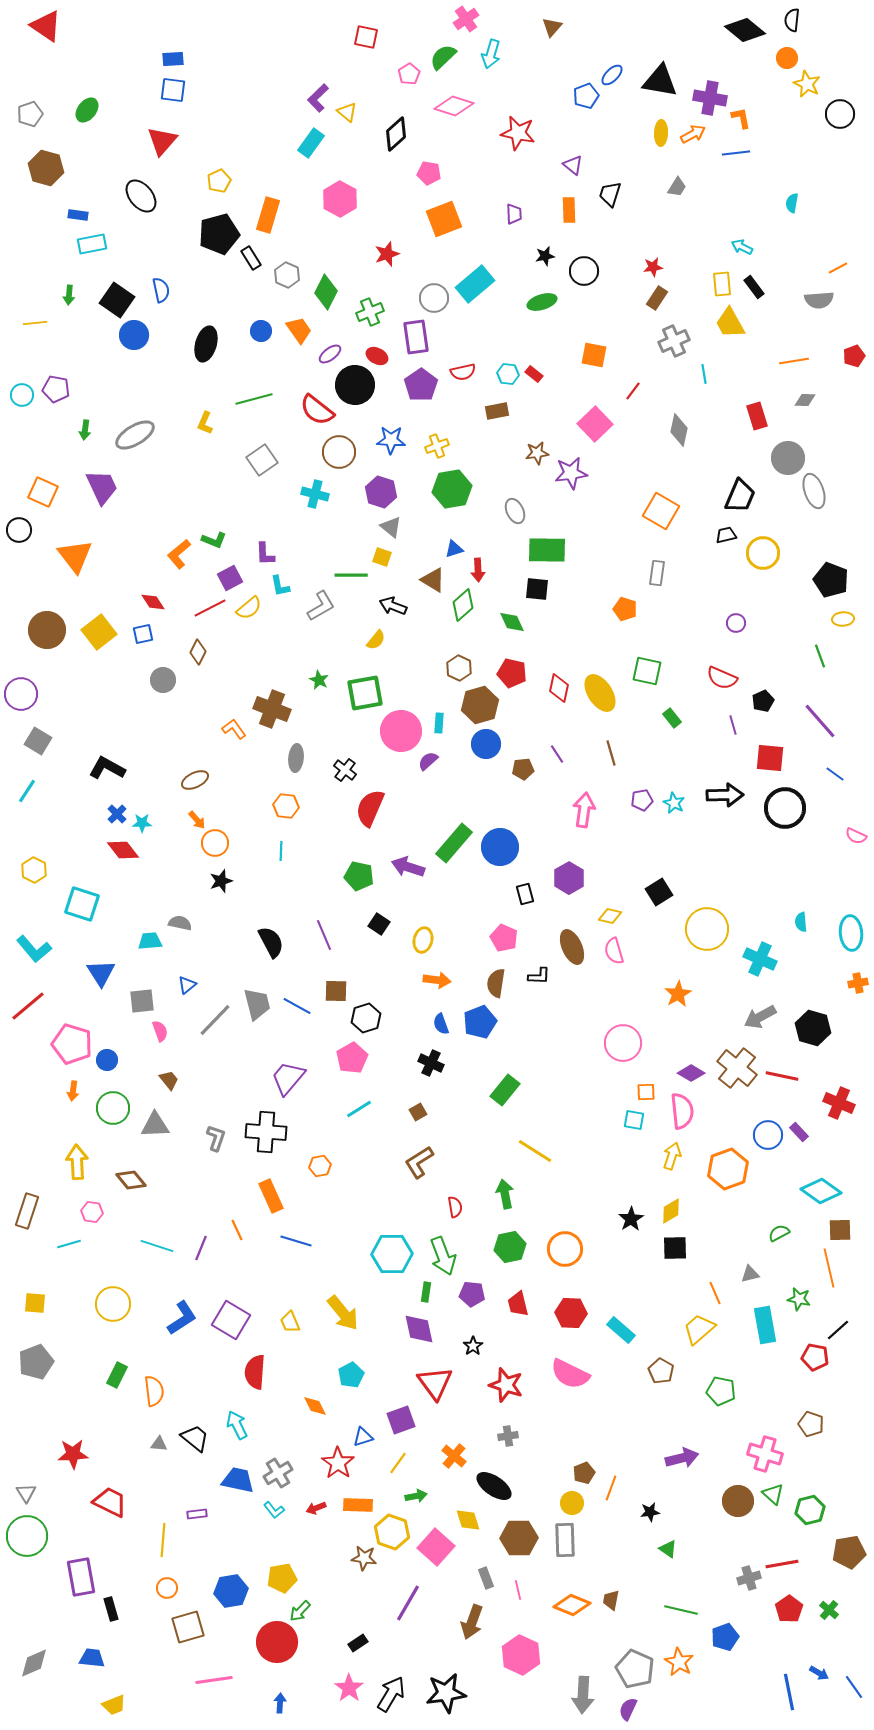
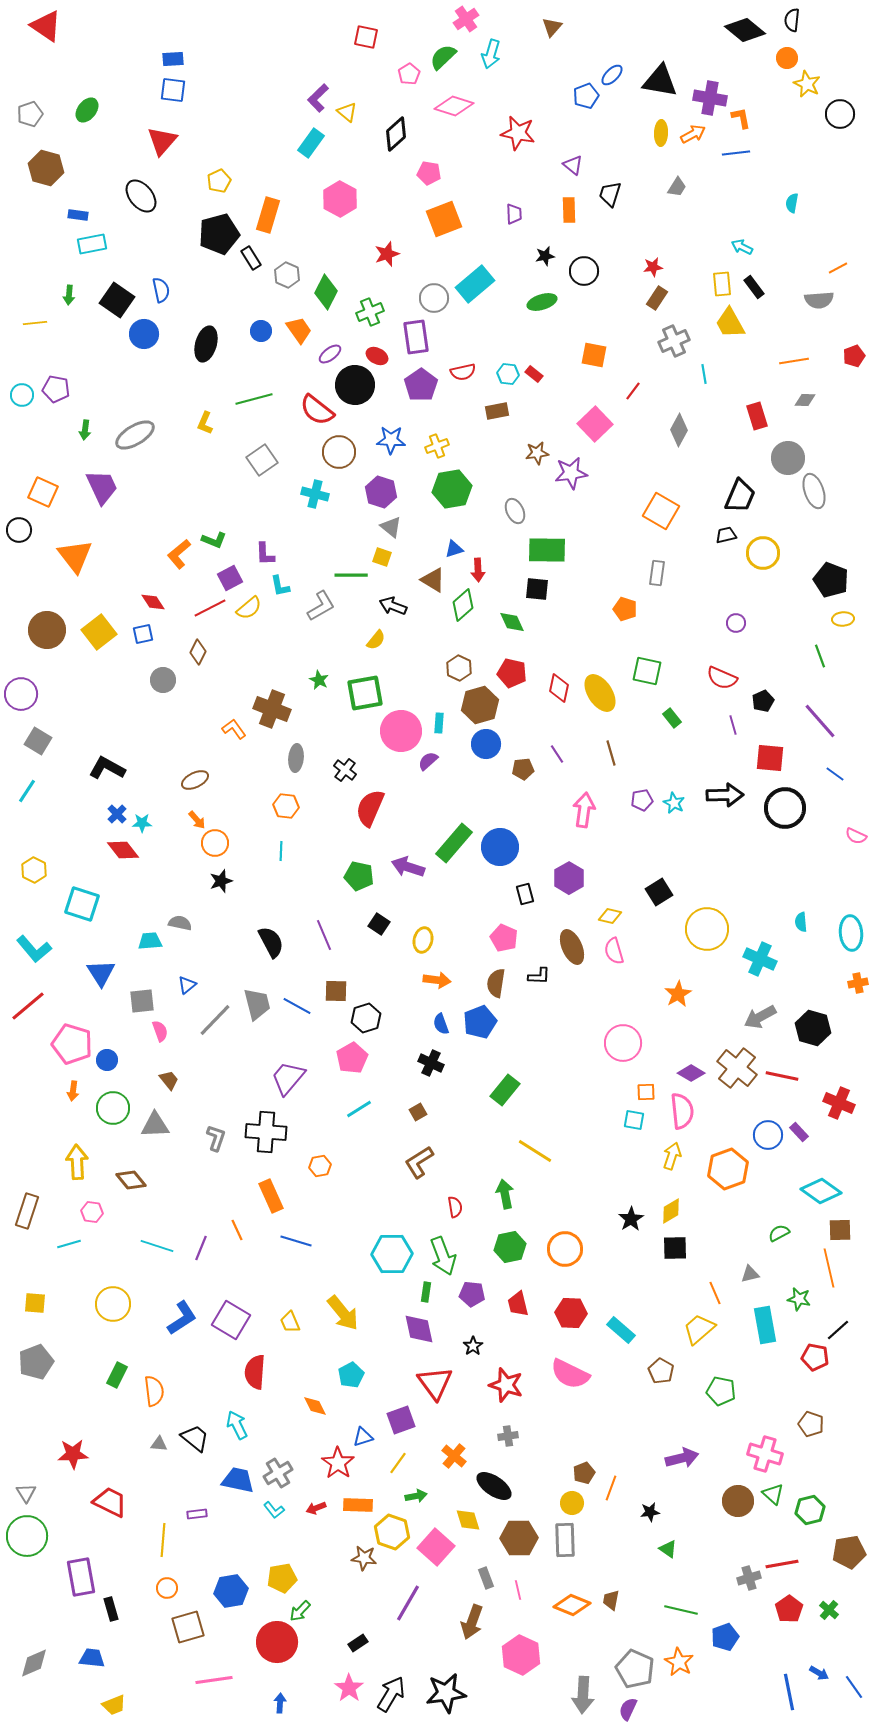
blue circle at (134, 335): moved 10 px right, 1 px up
gray diamond at (679, 430): rotated 16 degrees clockwise
